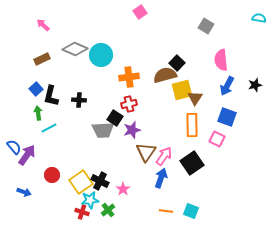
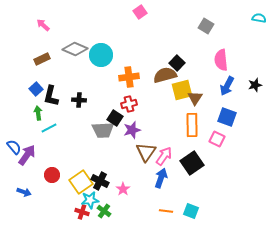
green cross at (108, 210): moved 4 px left, 1 px down; rotated 16 degrees counterclockwise
